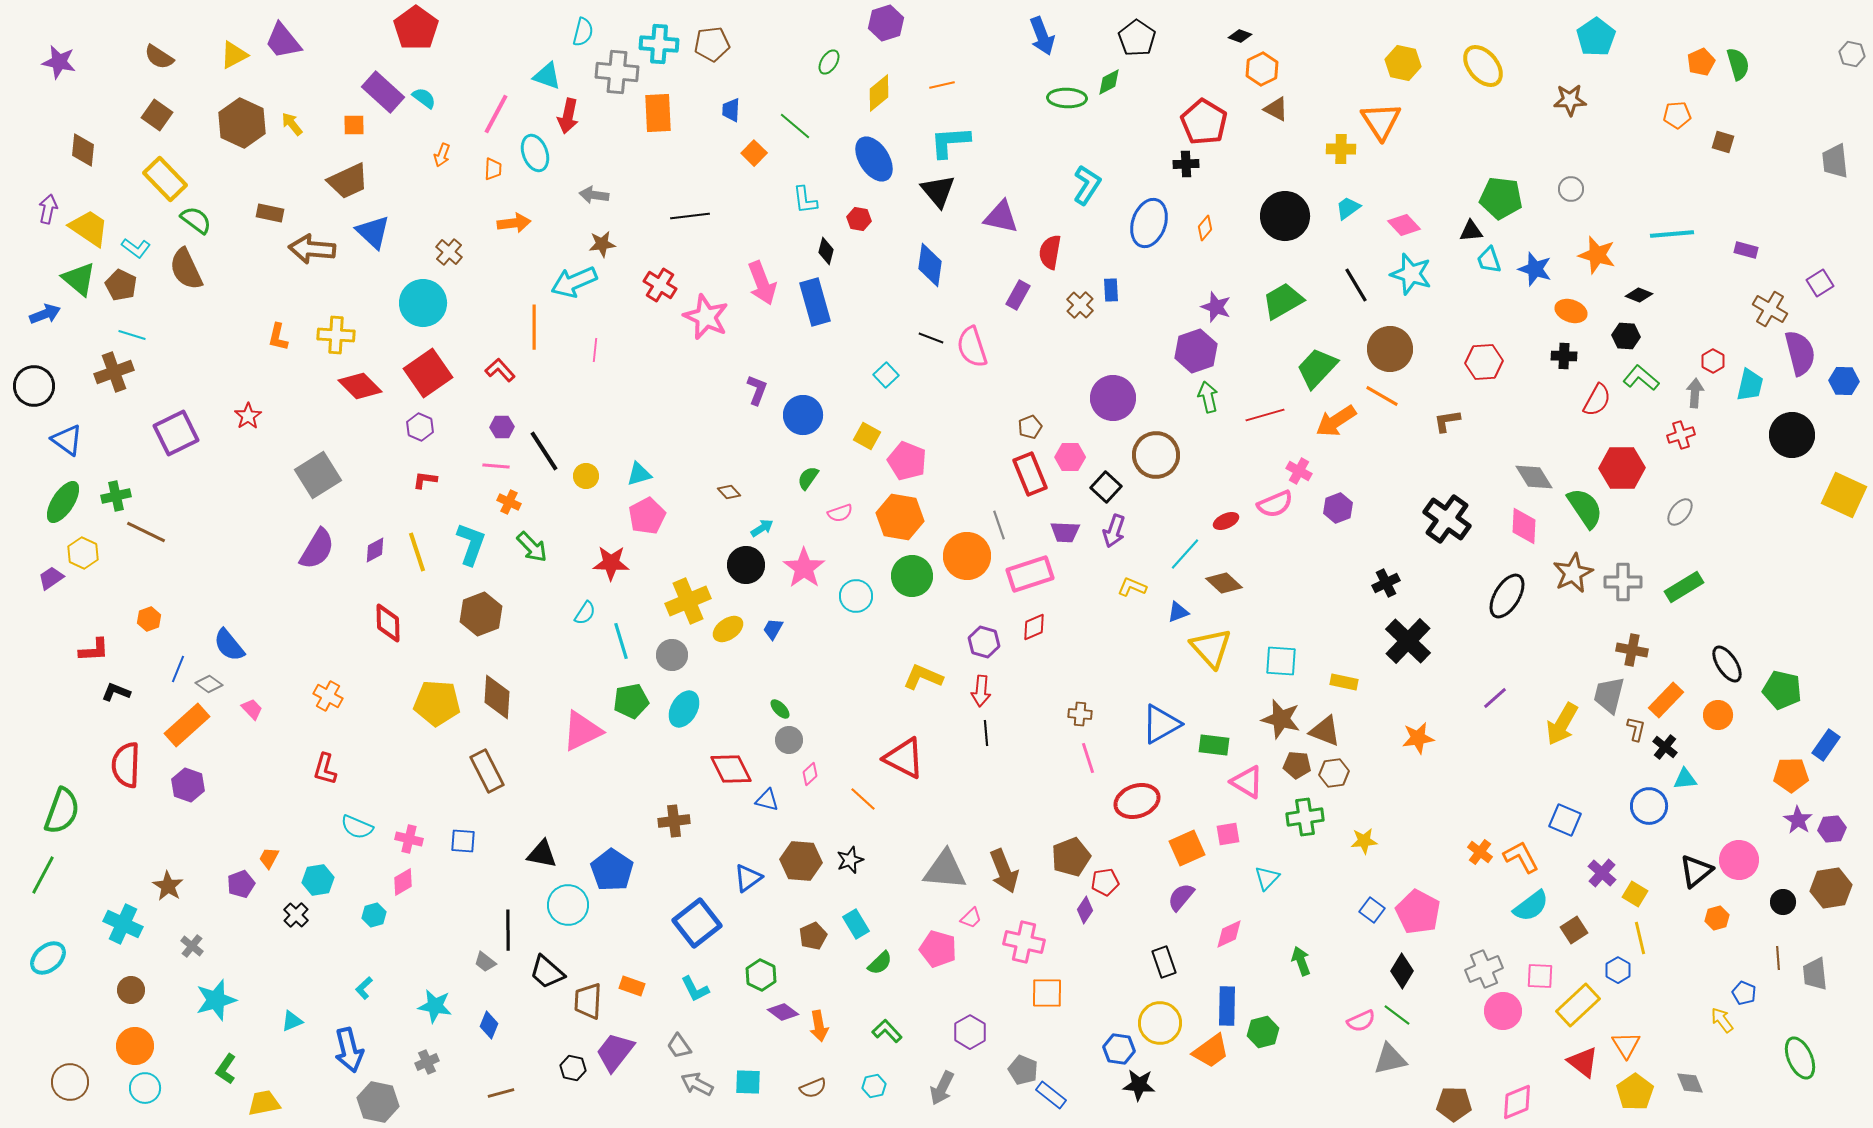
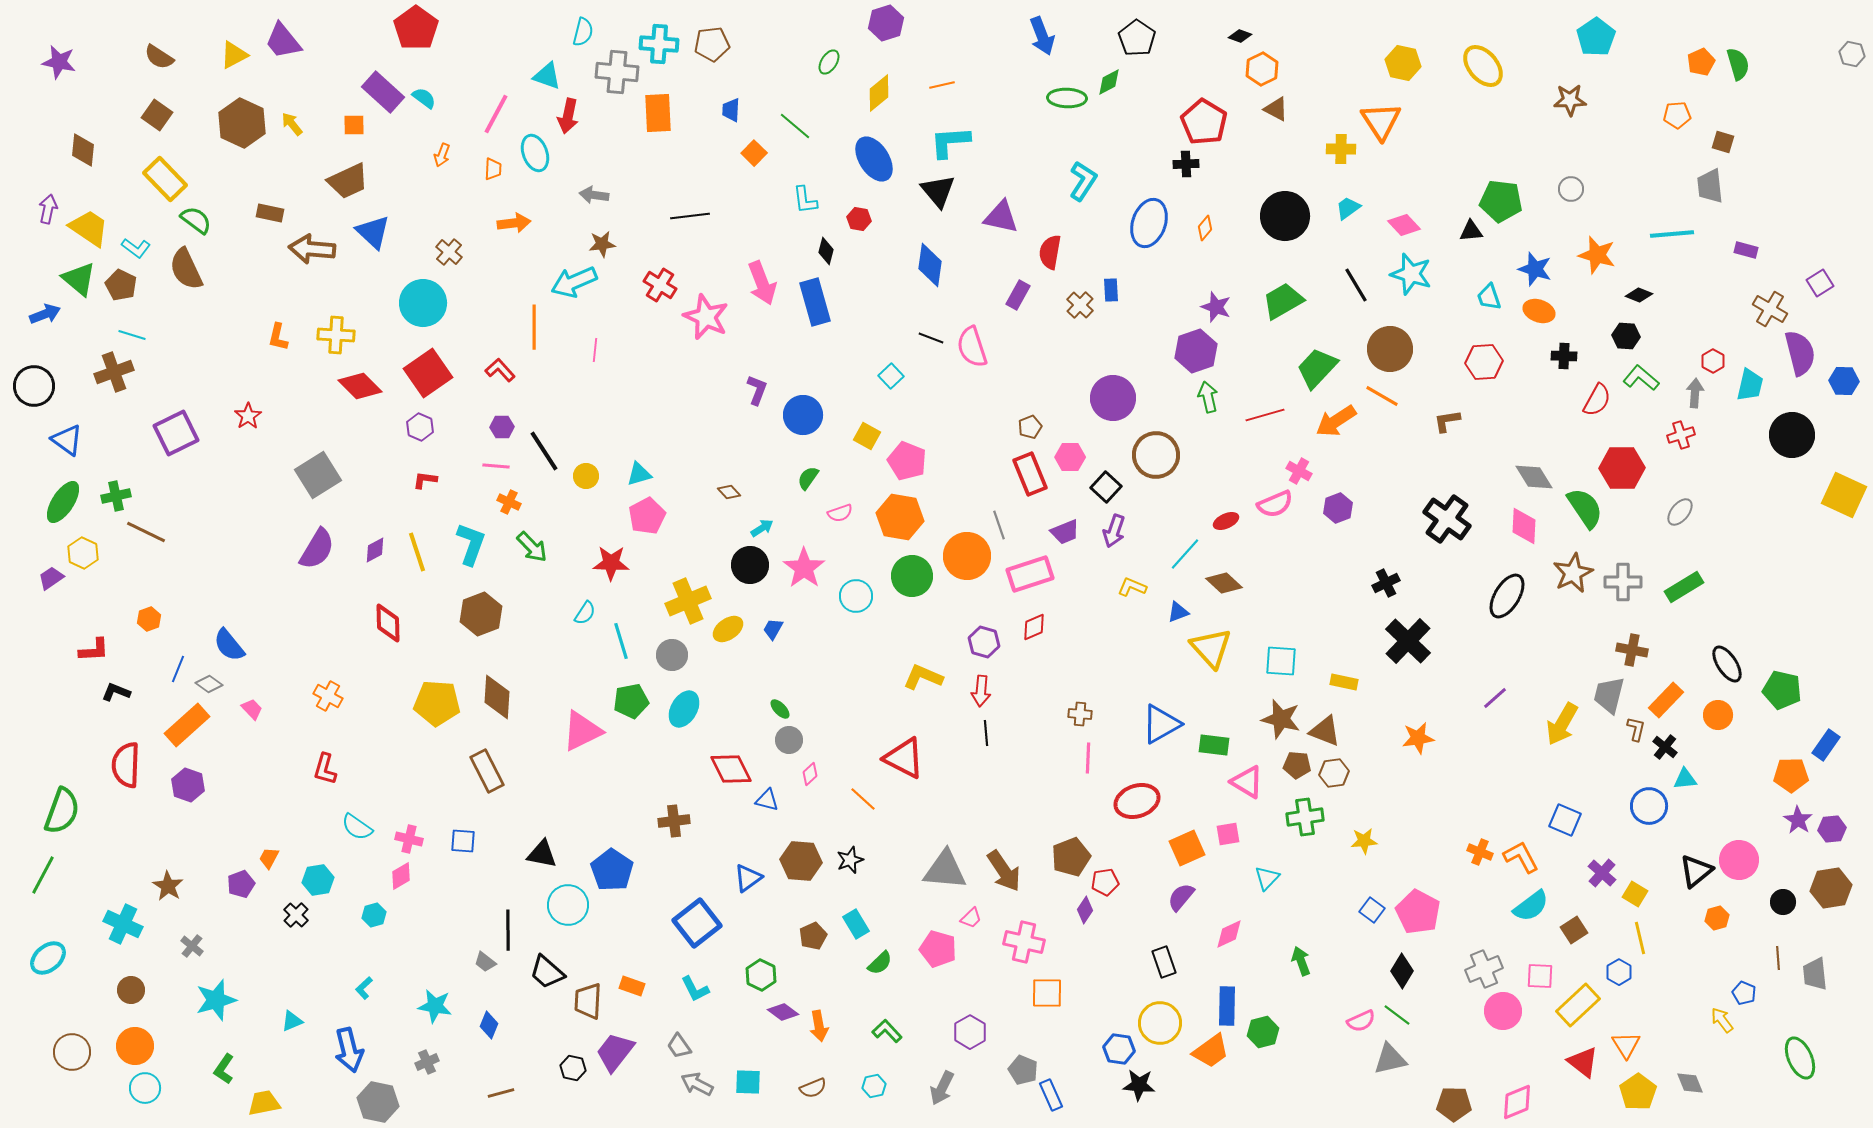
gray trapezoid at (1835, 161): moved 125 px left, 25 px down
cyan L-shape at (1087, 185): moved 4 px left, 4 px up
green pentagon at (1501, 198): moved 3 px down
cyan trapezoid at (1489, 260): moved 37 px down
orange ellipse at (1571, 311): moved 32 px left
cyan square at (886, 375): moved 5 px right, 1 px down
purple trapezoid at (1065, 532): rotated 24 degrees counterclockwise
black circle at (746, 565): moved 4 px right
pink line at (1088, 758): rotated 20 degrees clockwise
cyan semicircle at (357, 827): rotated 12 degrees clockwise
orange cross at (1480, 852): rotated 15 degrees counterclockwise
brown arrow at (1004, 871): rotated 12 degrees counterclockwise
pink diamond at (403, 882): moved 2 px left, 6 px up
blue hexagon at (1618, 970): moved 1 px right, 2 px down
green L-shape at (226, 1069): moved 2 px left
brown circle at (70, 1082): moved 2 px right, 30 px up
yellow pentagon at (1635, 1092): moved 3 px right
blue rectangle at (1051, 1095): rotated 28 degrees clockwise
